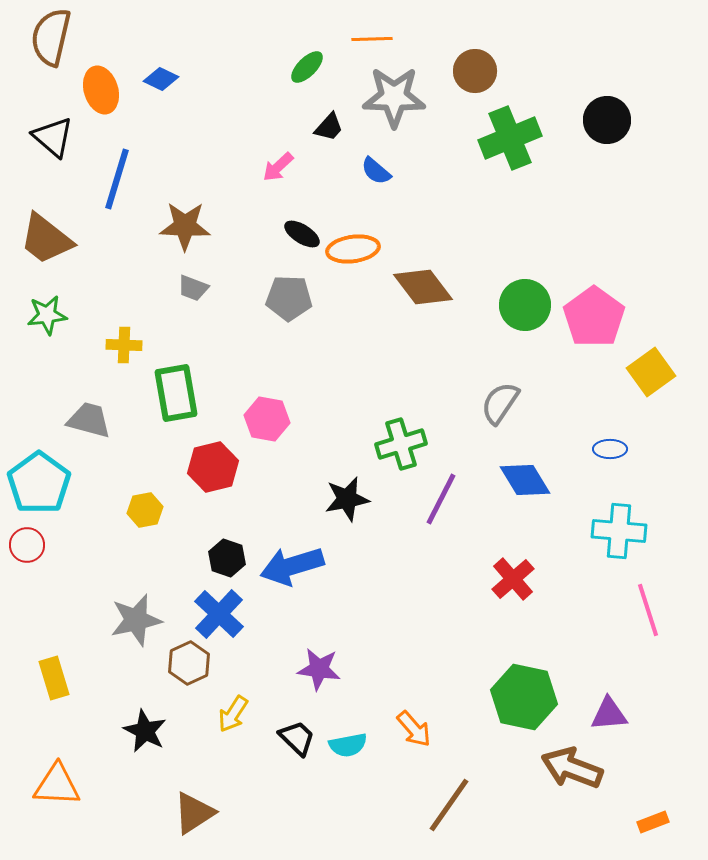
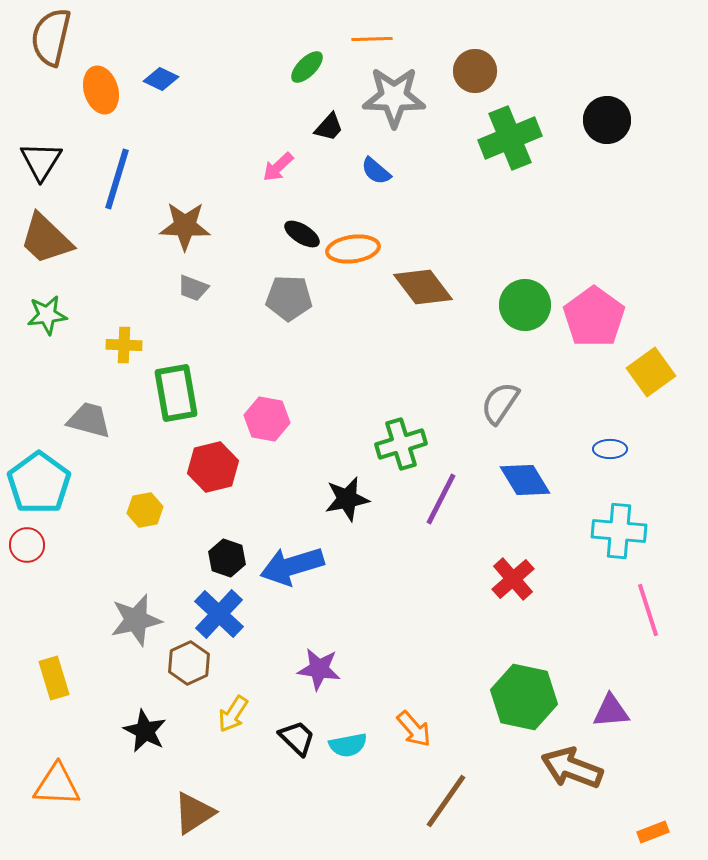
black triangle at (53, 137): moved 12 px left, 24 px down; rotated 21 degrees clockwise
brown trapezoid at (46, 239): rotated 6 degrees clockwise
purple triangle at (609, 714): moved 2 px right, 3 px up
brown line at (449, 805): moved 3 px left, 4 px up
orange rectangle at (653, 822): moved 10 px down
